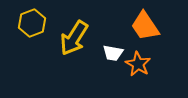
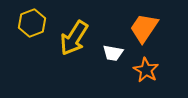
orange trapezoid: moved 1 px left, 2 px down; rotated 68 degrees clockwise
orange star: moved 8 px right, 6 px down
